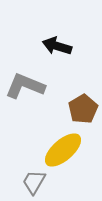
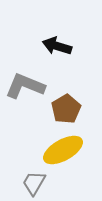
brown pentagon: moved 17 px left
yellow ellipse: rotated 12 degrees clockwise
gray trapezoid: moved 1 px down
